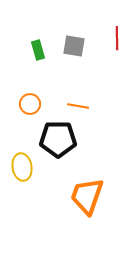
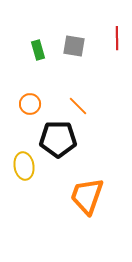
orange line: rotated 35 degrees clockwise
yellow ellipse: moved 2 px right, 1 px up
